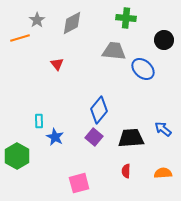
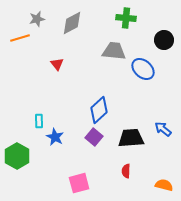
gray star: moved 1 px up; rotated 21 degrees clockwise
blue diamond: rotated 8 degrees clockwise
orange semicircle: moved 1 px right, 12 px down; rotated 18 degrees clockwise
